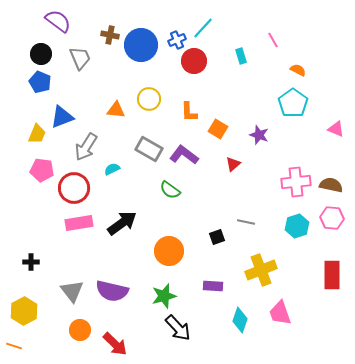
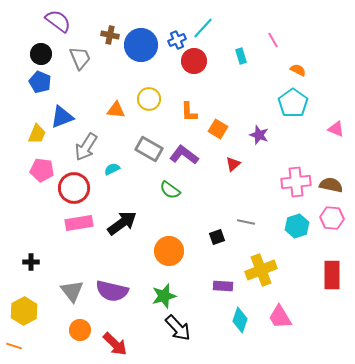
purple rectangle at (213, 286): moved 10 px right
pink trapezoid at (280, 313): moved 4 px down; rotated 12 degrees counterclockwise
